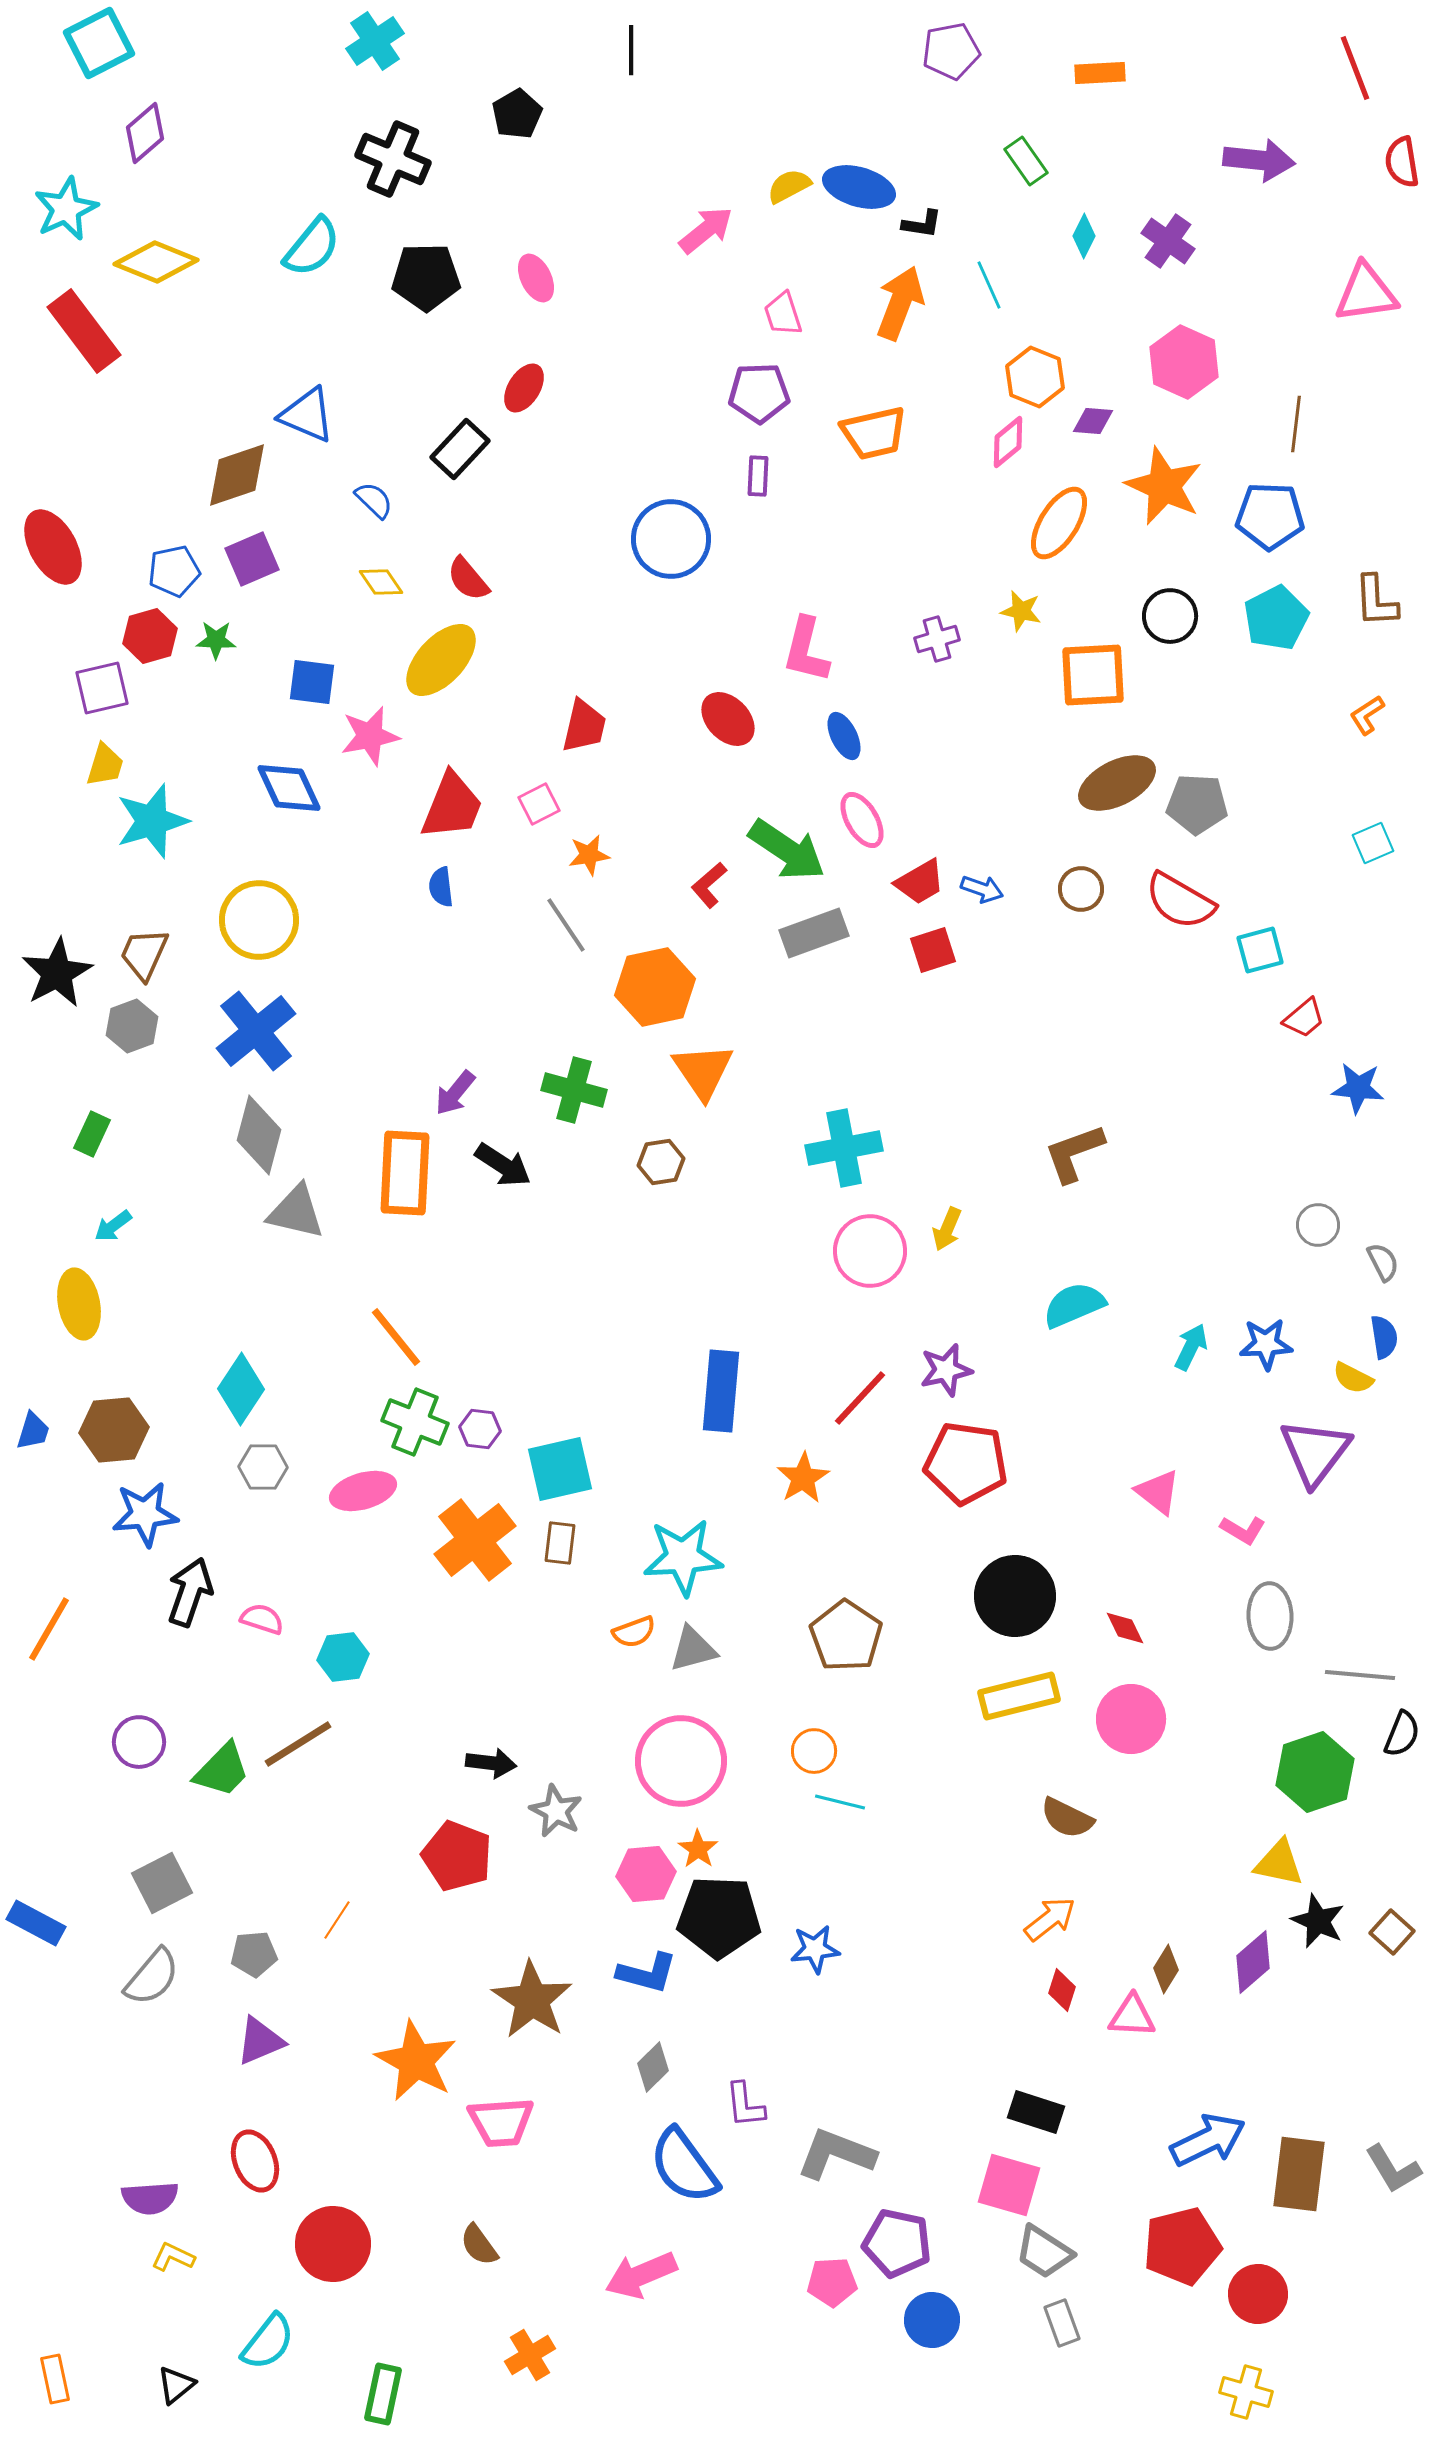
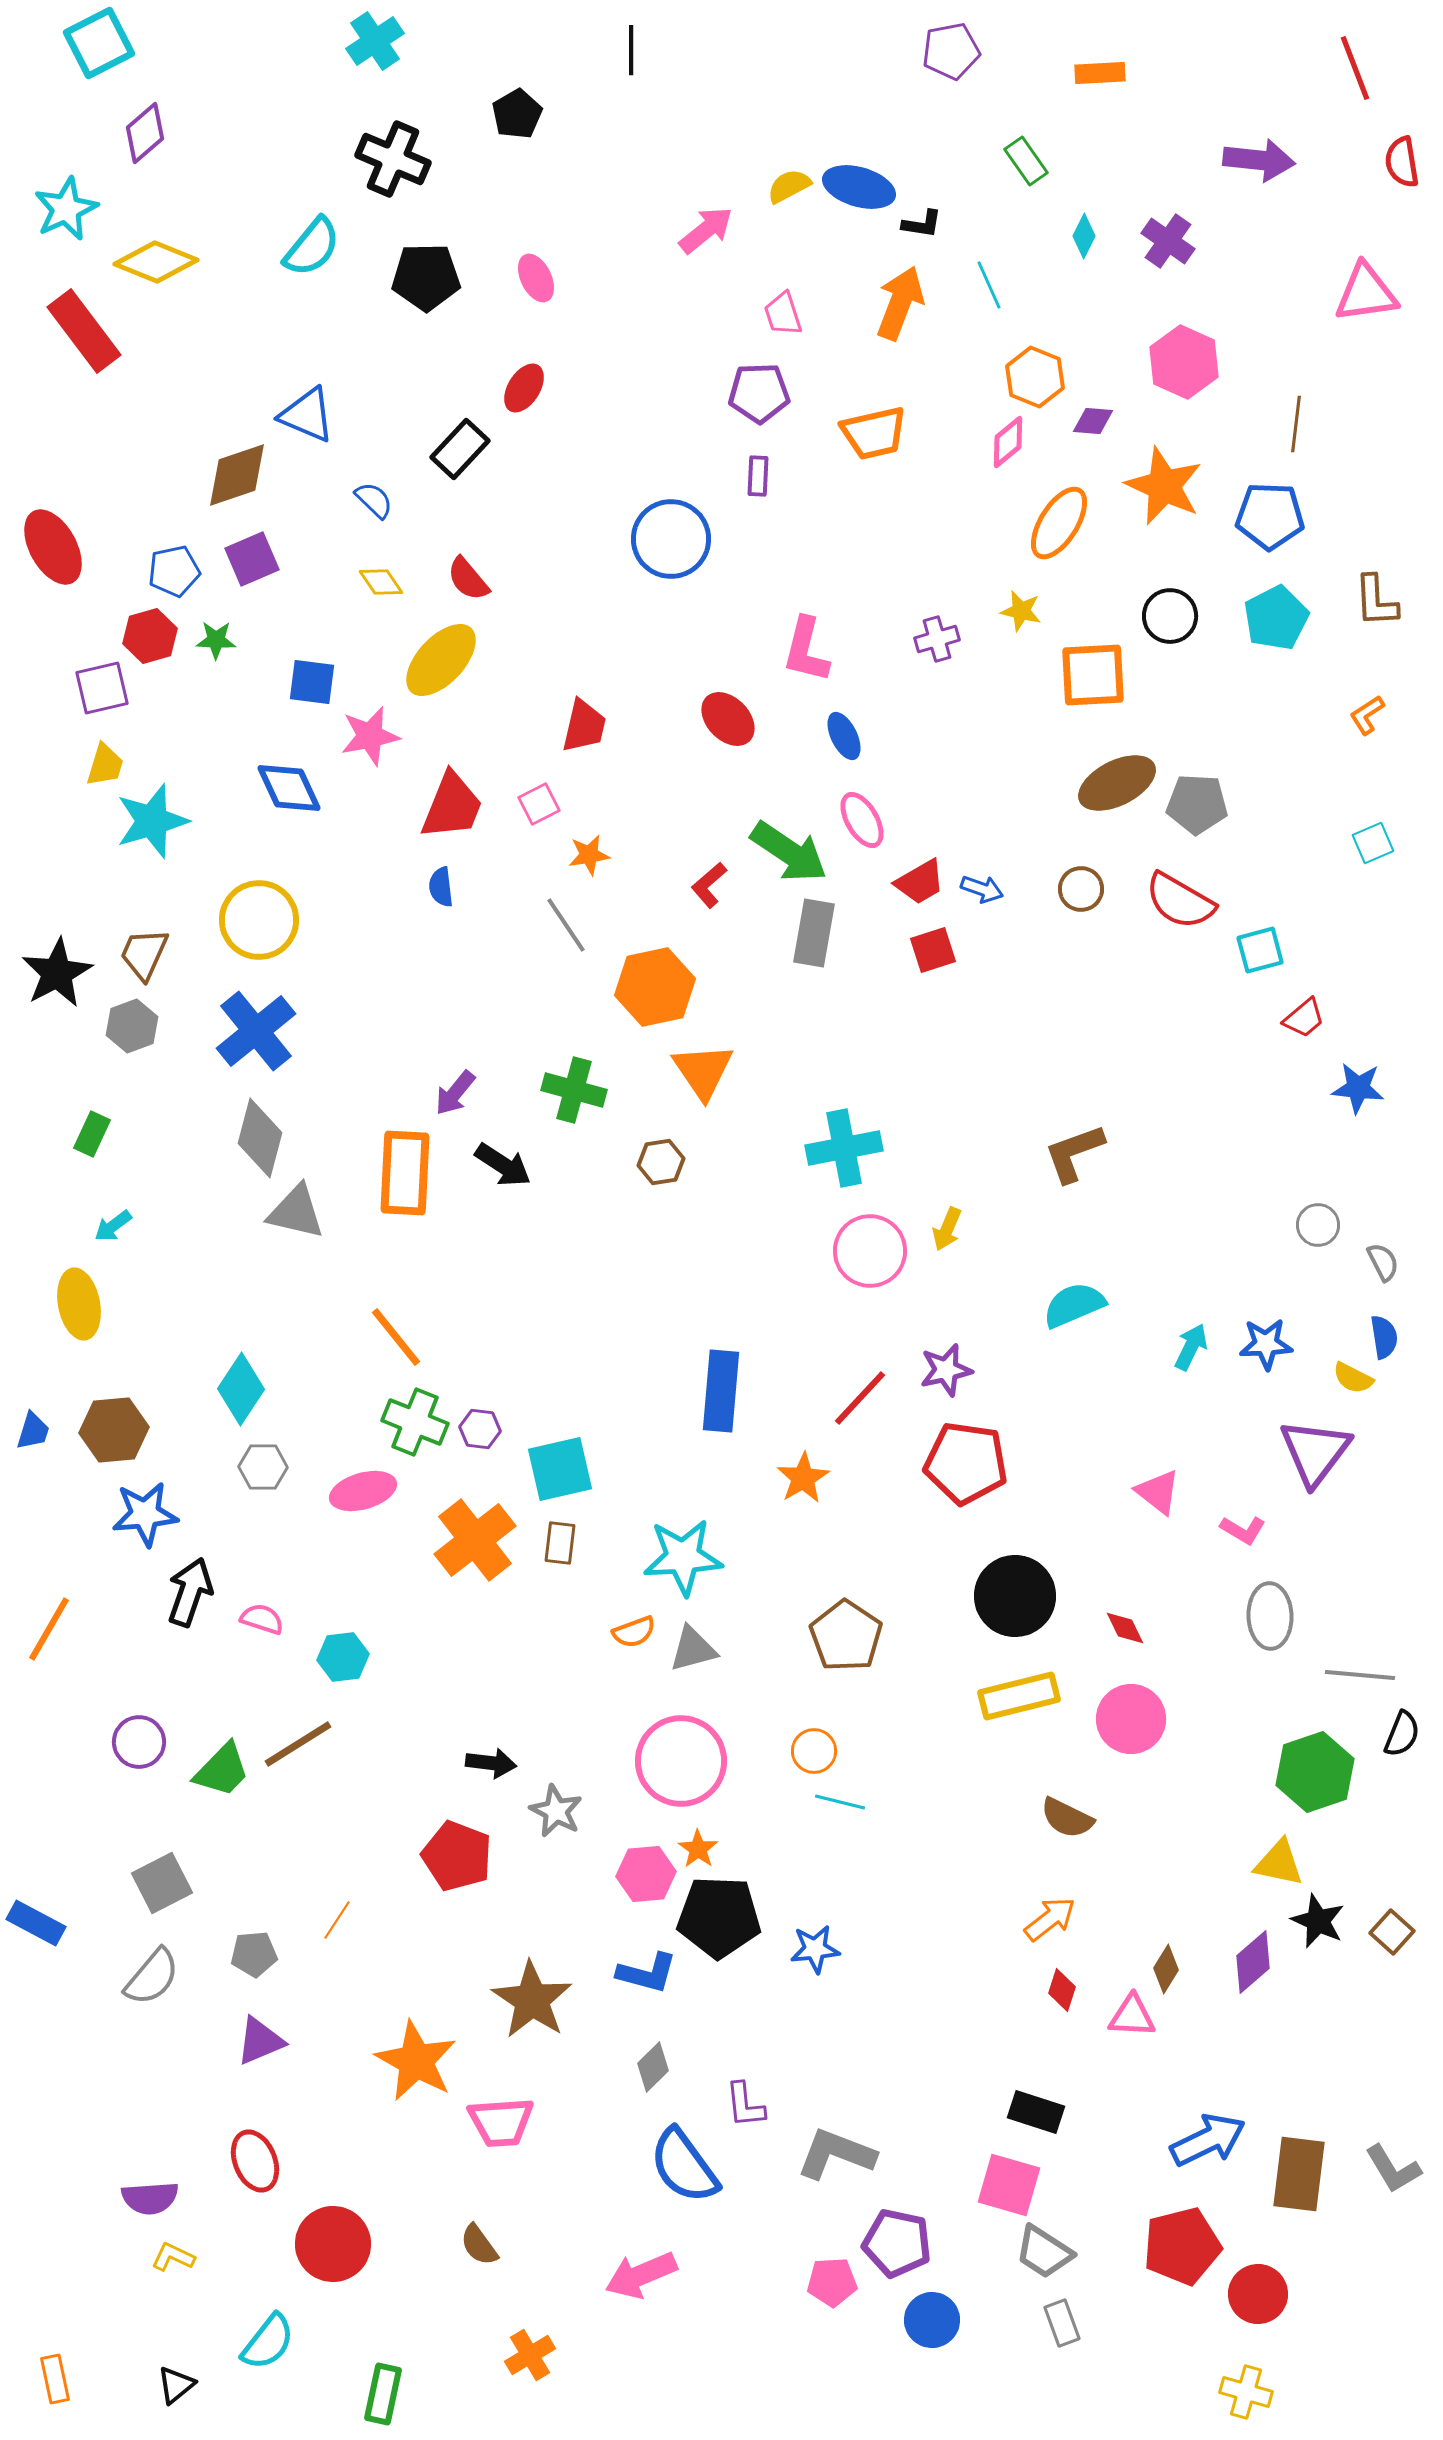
green arrow at (787, 850): moved 2 px right, 2 px down
gray rectangle at (814, 933): rotated 60 degrees counterclockwise
gray diamond at (259, 1135): moved 1 px right, 3 px down
